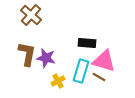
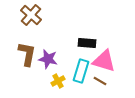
purple star: moved 2 px right, 1 px down
brown line: moved 1 px right, 4 px down
